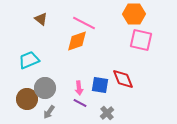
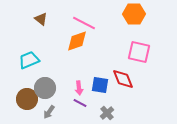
pink square: moved 2 px left, 12 px down
